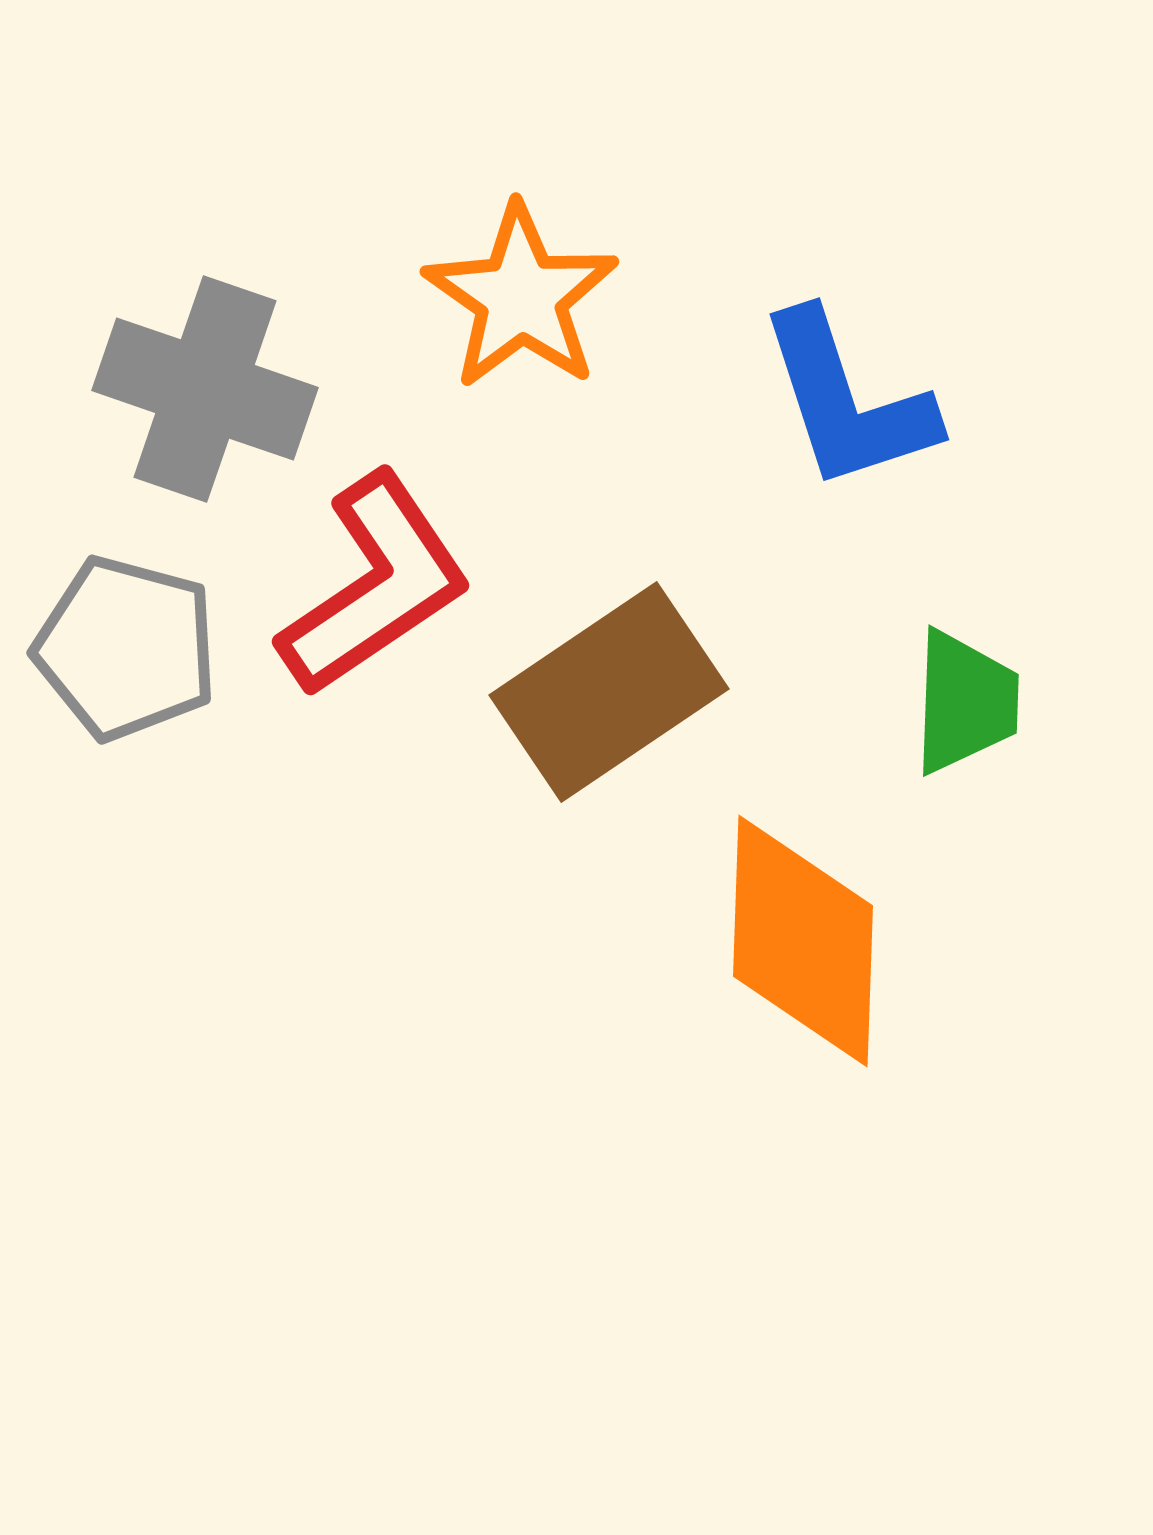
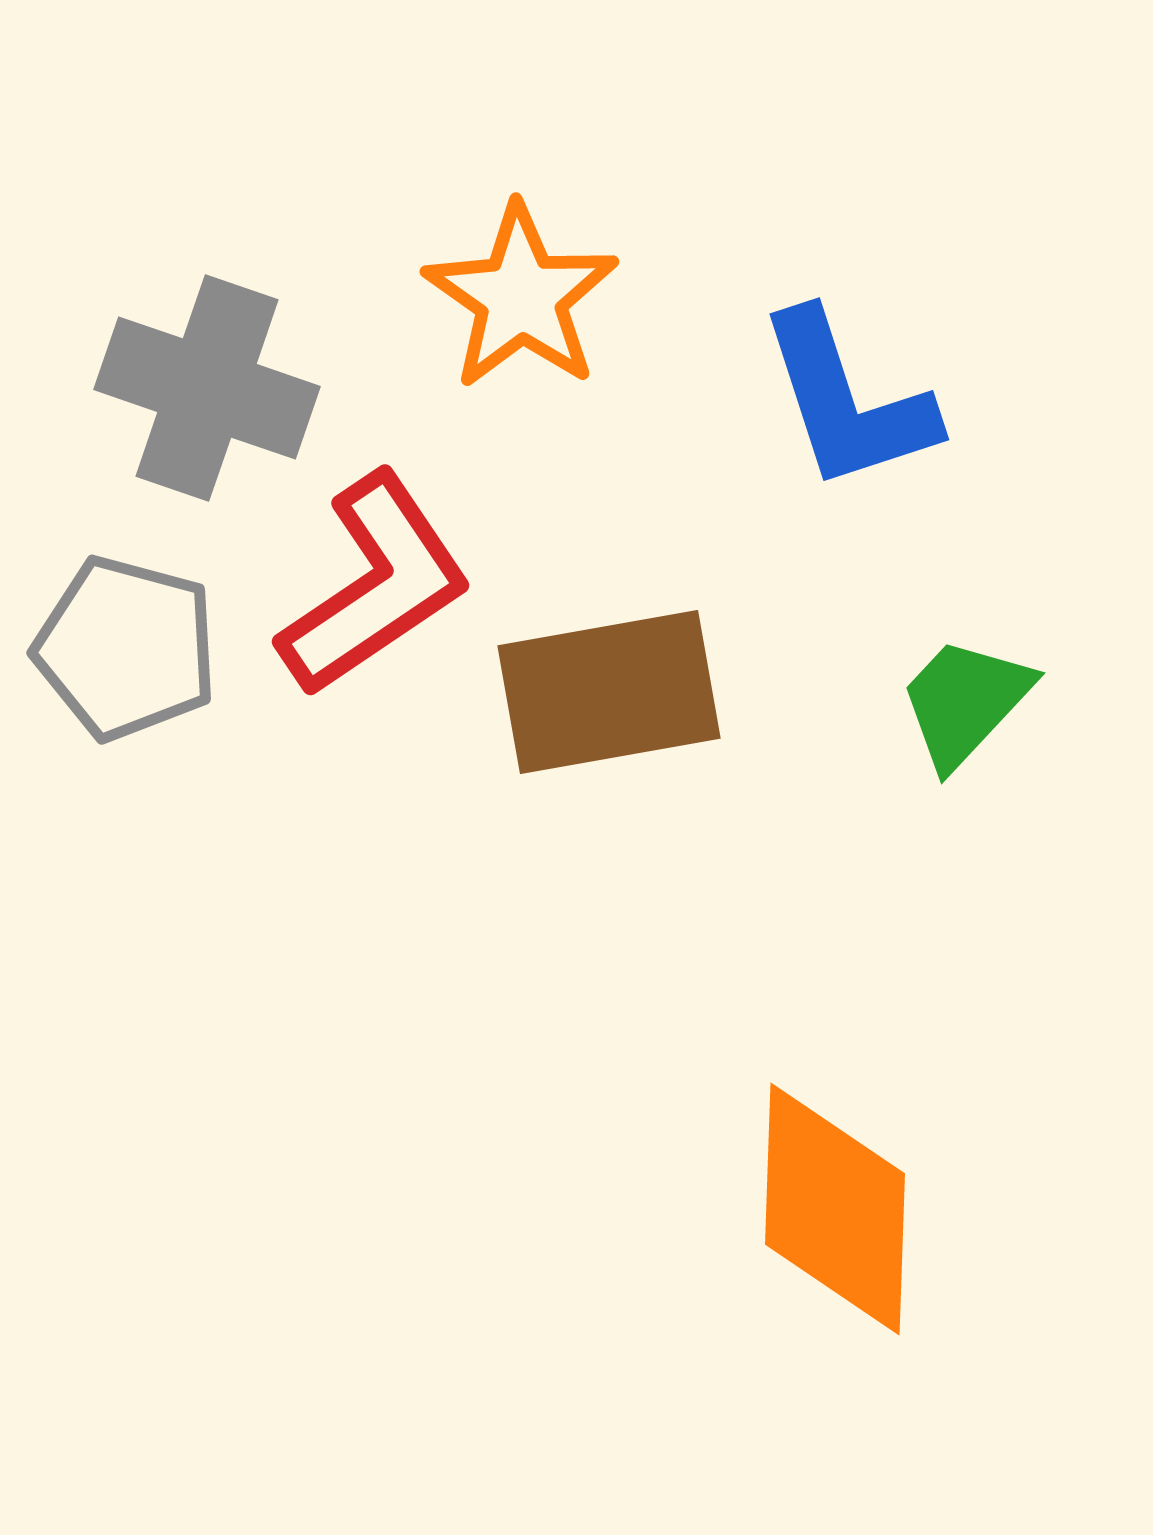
gray cross: moved 2 px right, 1 px up
brown rectangle: rotated 24 degrees clockwise
green trapezoid: rotated 139 degrees counterclockwise
orange diamond: moved 32 px right, 268 px down
